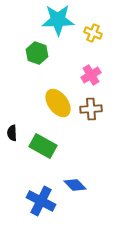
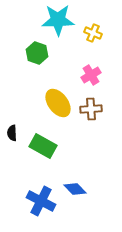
blue diamond: moved 4 px down
